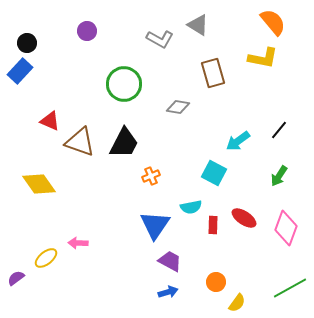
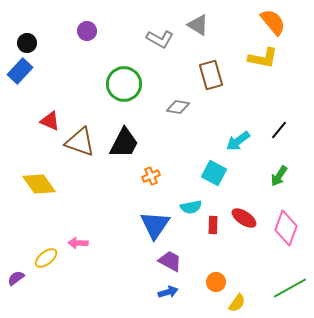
brown rectangle: moved 2 px left, 2 px down
